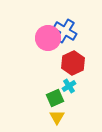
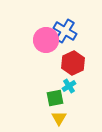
pink circle: moved 2 px left, 2 px down
green square: rotated 12 degrees clockwise
yellow triangle: moved 2 px right, 1 px down
